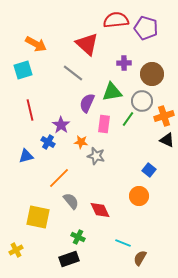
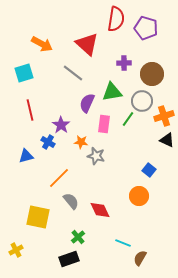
red semicircle: moved 1 px up; rotated 105 degrees clockwise
orange arrow: moved 6 px right
cyan square: moved 1 px right, 3 px down
green cross: rotated 24 degrees clockwise
